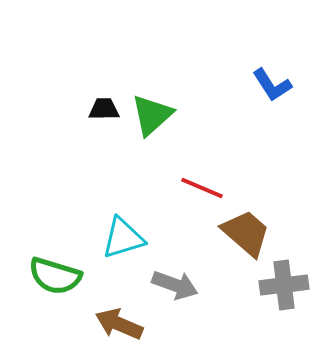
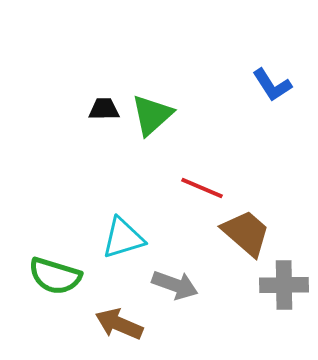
gray cross: rotated 6 degrees clockwise
